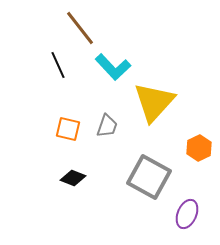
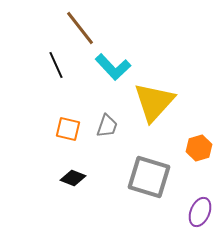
black line: moved 2 px left
orange hexagon: rotated 10 degrees clockwise
gray square: rotated 12 degrees counterclockwise
purple ellipse: moved 13 px right, 2 px up
